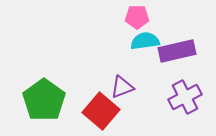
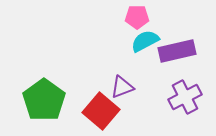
cyan semicircle: rotated 20 degrees counterclockwise
